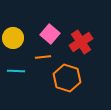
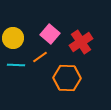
orange line: moved 3 px left; rotated 28 degrees counterclockwise
cyan line: moved 6 px up
orange hexagon: rotated 16 degrees counterclockwise
